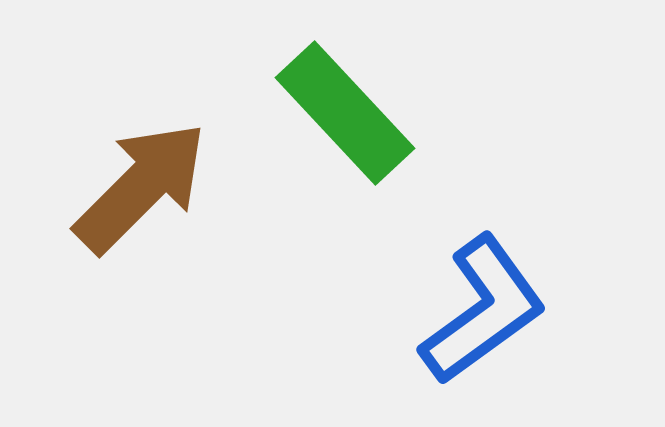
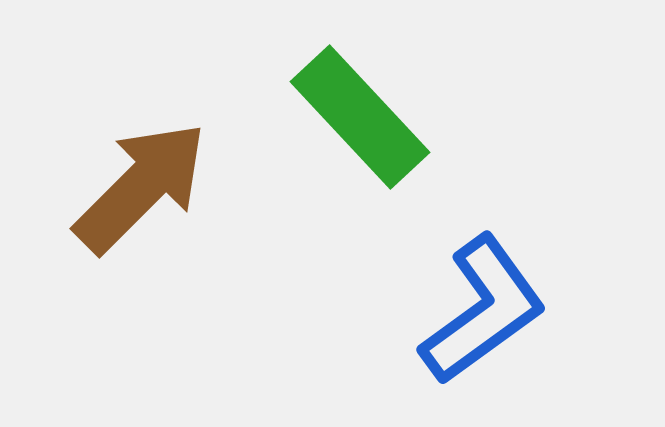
green rectangle: moved 15 px right, 4 px down
